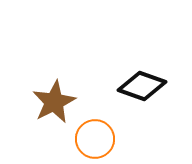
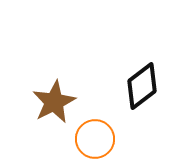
black diamond: rotated 57 degrees counterclockwise
